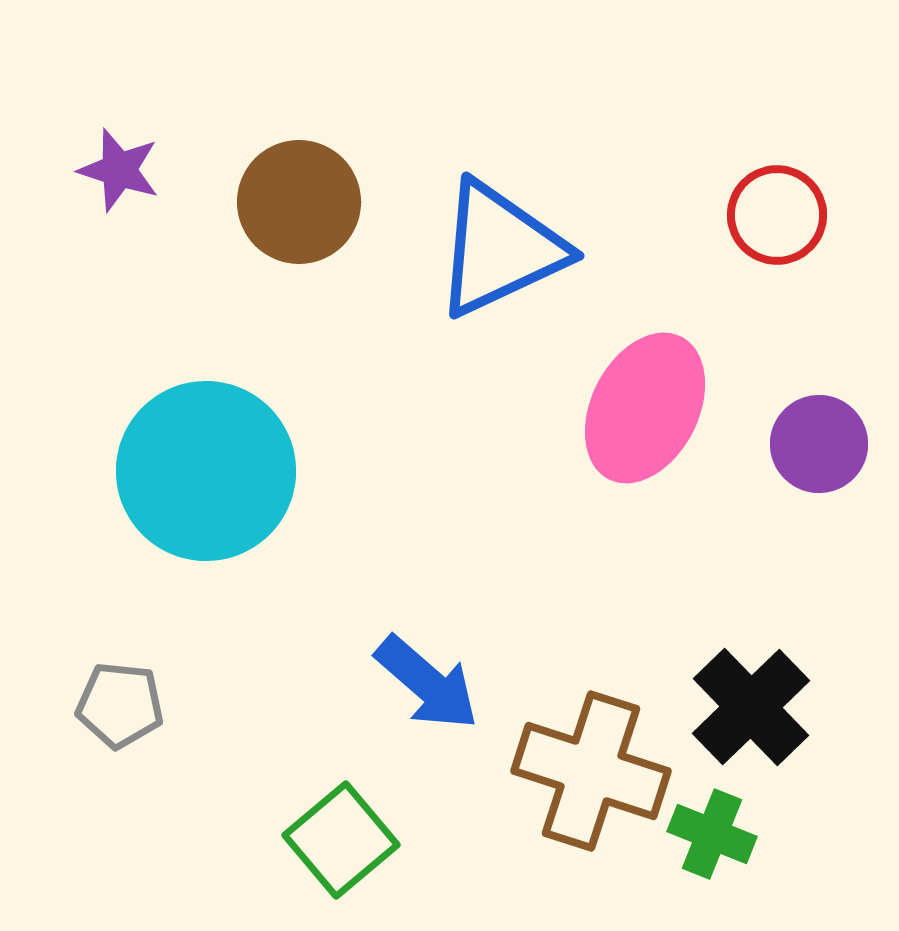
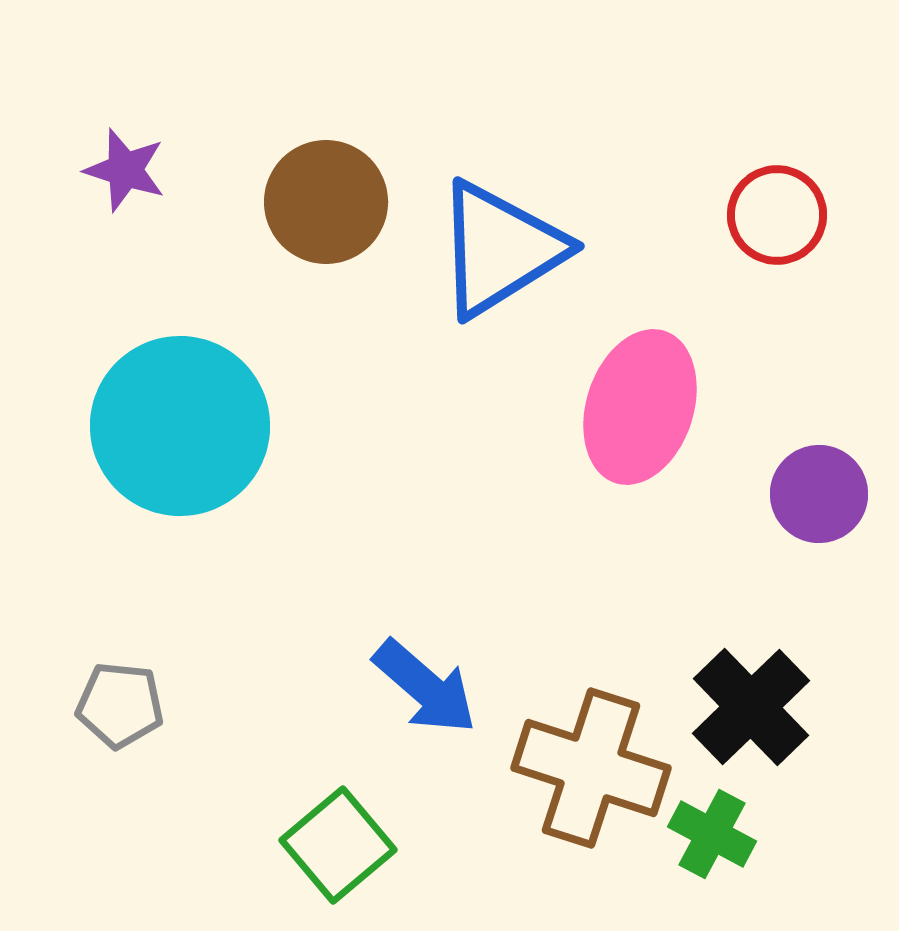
purple star: moved 6 px right
brown circle: moved 27 px right
blue triangle: rotated 7 degrees counterclockwise
pink ellipse: moved 5 px left, 1 px up; rotated 9 degrees counterclockwise
purple circle: moved 50 px down
cyan circle: moved 26 px left, 45 px up
blue arrow: moved 2 px left, 4 px down
brown cross: moved 3 px up
green cross: rotated 6 degrees clockwise
green square: moved 3 px left, 5 px down
